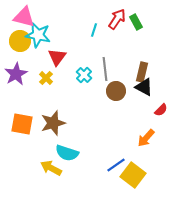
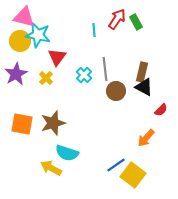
cyan line: rotated 24 degrees counterclockwise
